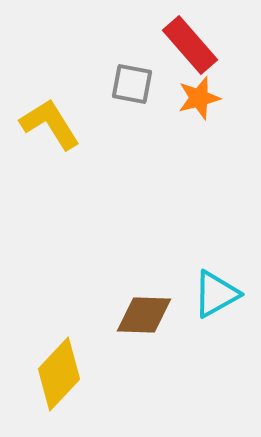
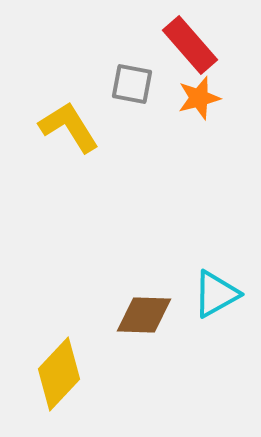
yellow L-shape: moved 19 px right, 3 px down
